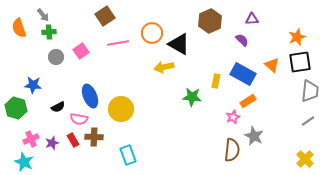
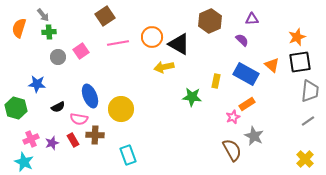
orange semicircle: rotated 36 degrees clockwise
orange circle: moved 4 px down
gray circle: moved 2 px right
blue rectangle: moved 3 px right
blue star: moved 4 px right, 1 px up
orange rectangle: moved 1 px left, 3 px down
brown cross: moved 1 px right, 2 px up
brown semicircle: rotated 35 degrees counterclockwise
